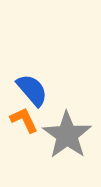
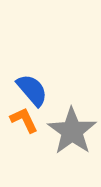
gray star: moved 5 px right, 4 px up
